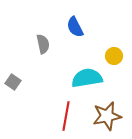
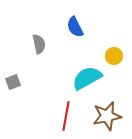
gray semicircle: moved 4 px left
cyan semicircle: rotated 20 degrees counterclockwise
gray square: rotated 35 degrees clockwise
